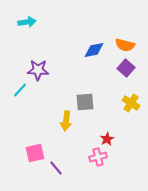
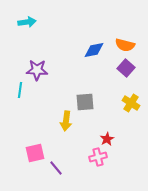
purple star: moved 1 px left
cyan line: rotated 35 degrees counterclockwise
